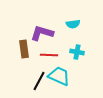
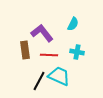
cyan semicircle: rotated 56 degrees counterclockwise
purple L-shape: rotated 35 degrees clockwise
brown rectangle: moved 1 px right, 1 px down
